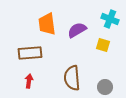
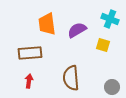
brown semicircle: moved 1 px left
gray circle: moved 7 px right
